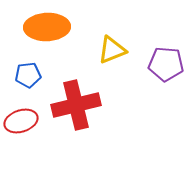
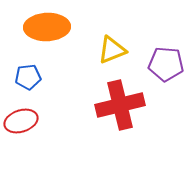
blue pentagon: moved 2 px down
red cross: moved 44 px right
